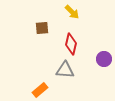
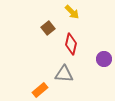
brown square: moved 6 px right; rotated 32 degrees counterclockwise
gray triangle: moved 1 px left, 4 px down
